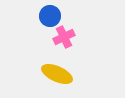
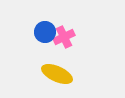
blue circle: moved 5 px left, 16 px down
